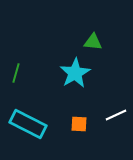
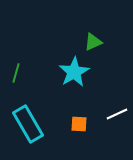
green triangle: rotated 30 degrees counterclockwise
cyan star: moved 1 px left, 1 px up
white line: moved 1 px right, 1 px up
cyan rectangle: rotated 33 degrees clockwise
